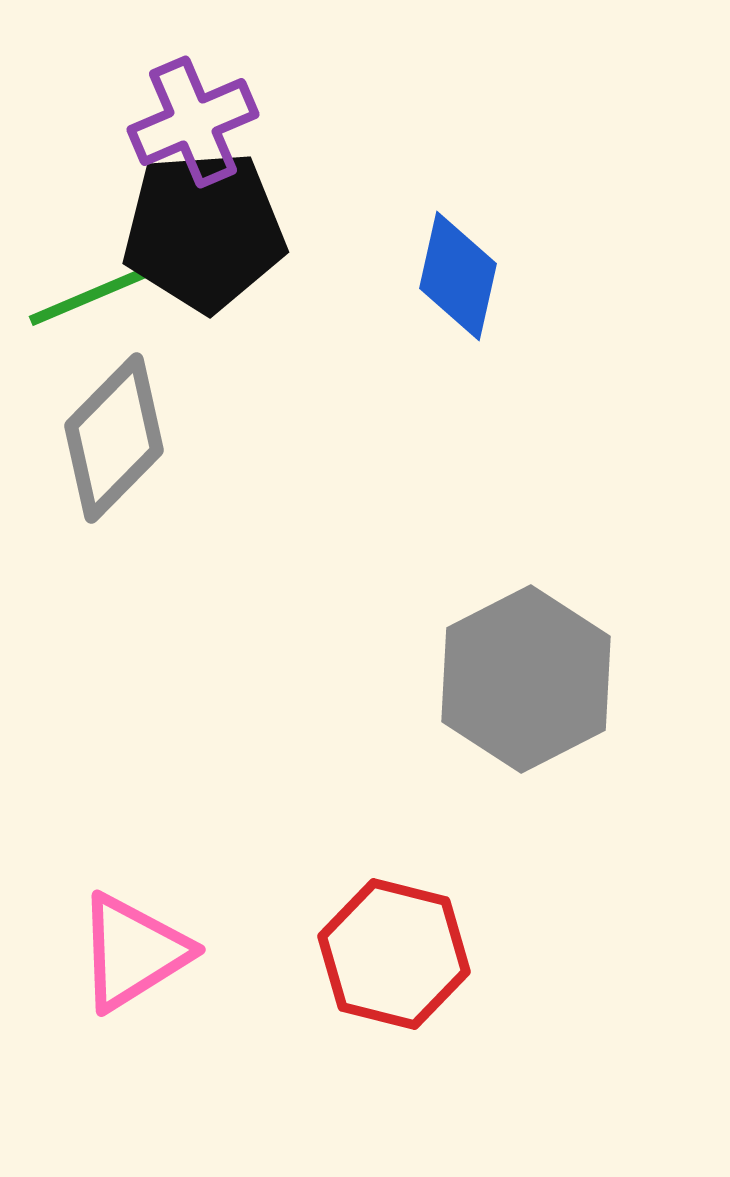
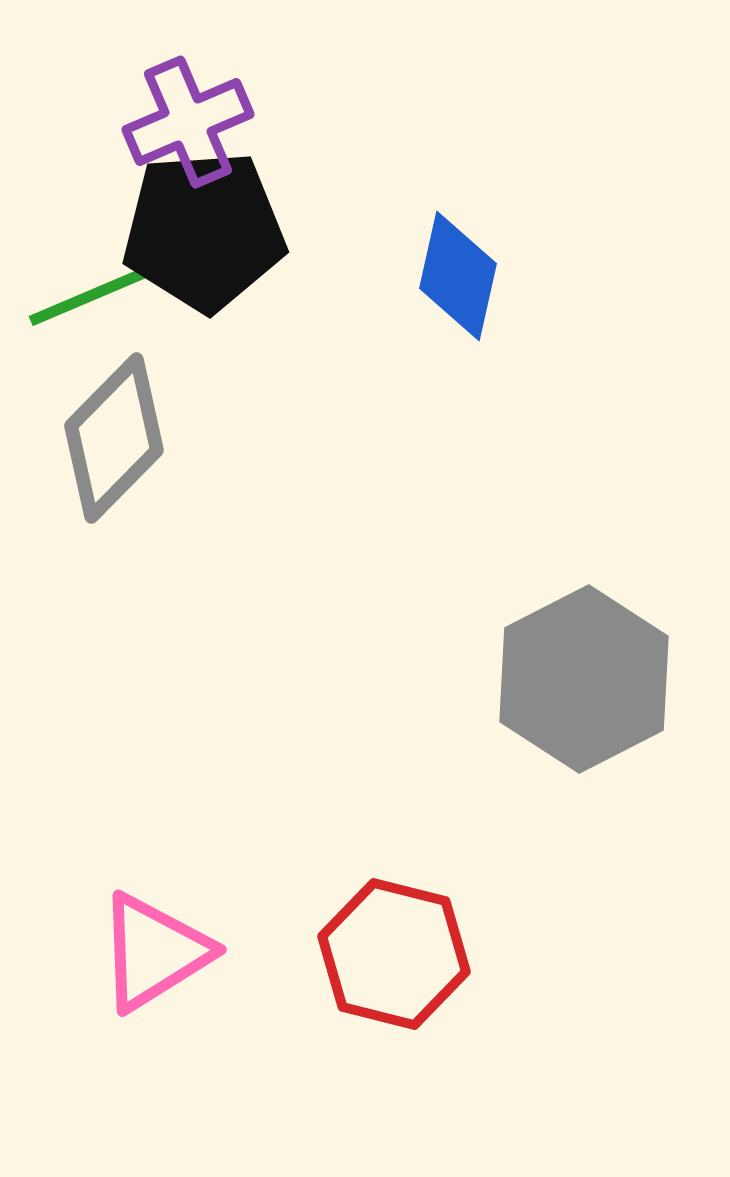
purple cross: moved 5 px left
gray hexagon: moved 58 px right
pink triangle: moved 21 px right
